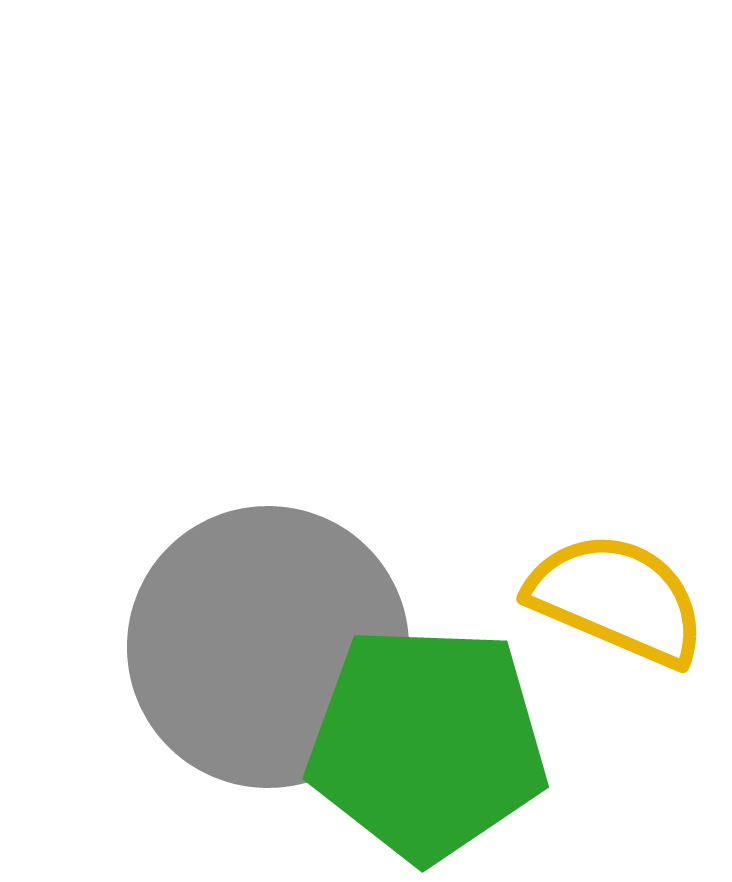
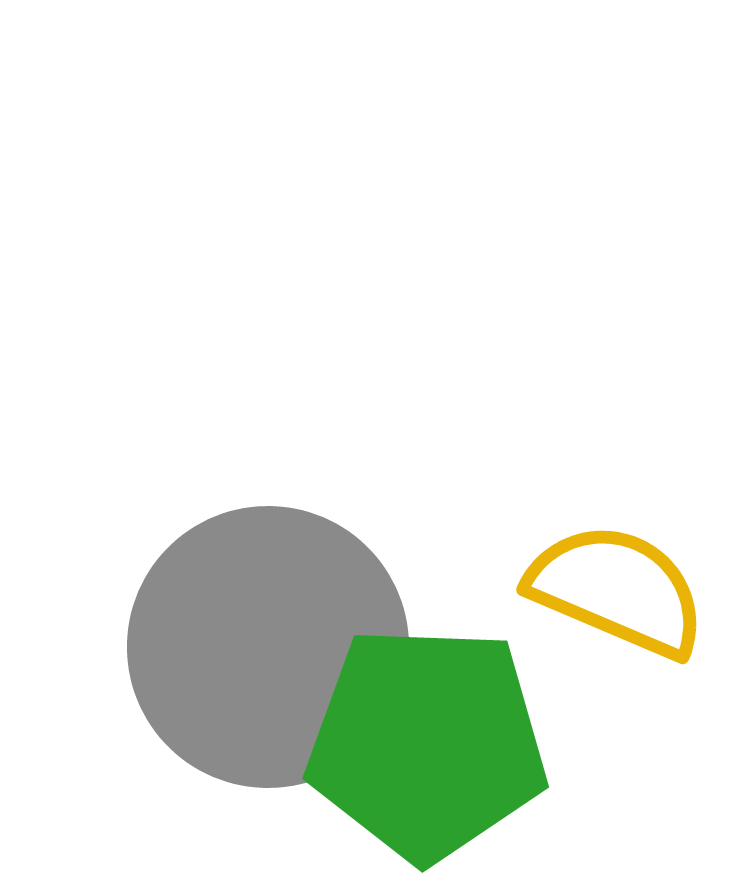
yellow semicircle: moved 9 px up
